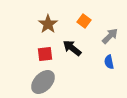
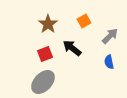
orange square: rotated 24 degrees clockwise
red square: rotated 14 degrees counterclockwise
